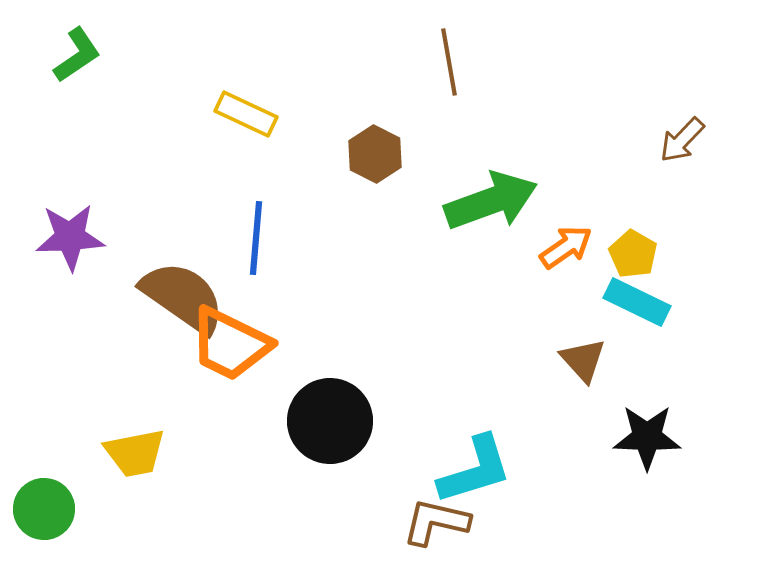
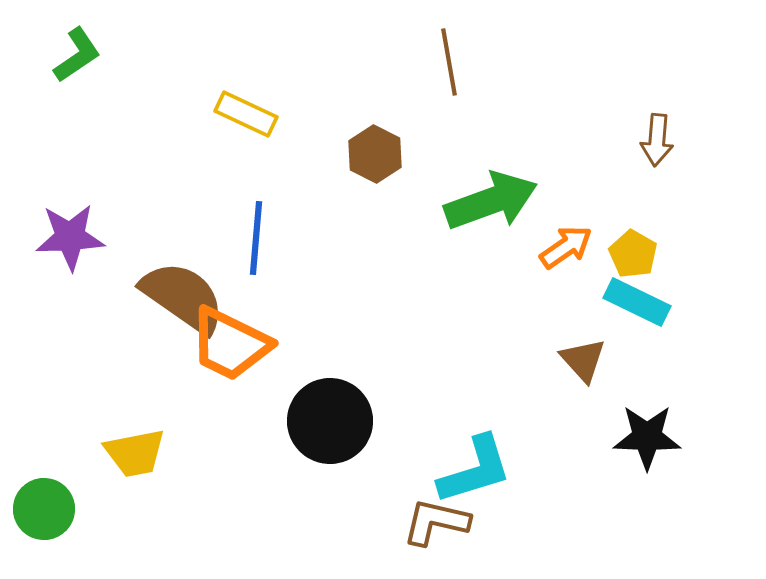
brown arrow: moved 25 px left; rotated 39 degrees counterclockwise
